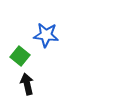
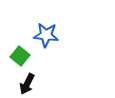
black arrow: rotated 140 degrees counterclockwise
